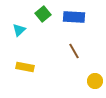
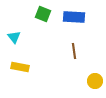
green square: rotated 28 degrees counterclockwise
cyan triangle: moved 5 px left, 7 px down; rotated 24 degrees counterclockwise
brown line: rotated 21 degrees clockwise
yellow rectangle: moved 5 px left
